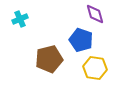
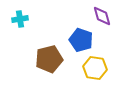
purple diamond: moved 7 px right, 2 px down
cyan cross: rotated 14 degrees clockwise
